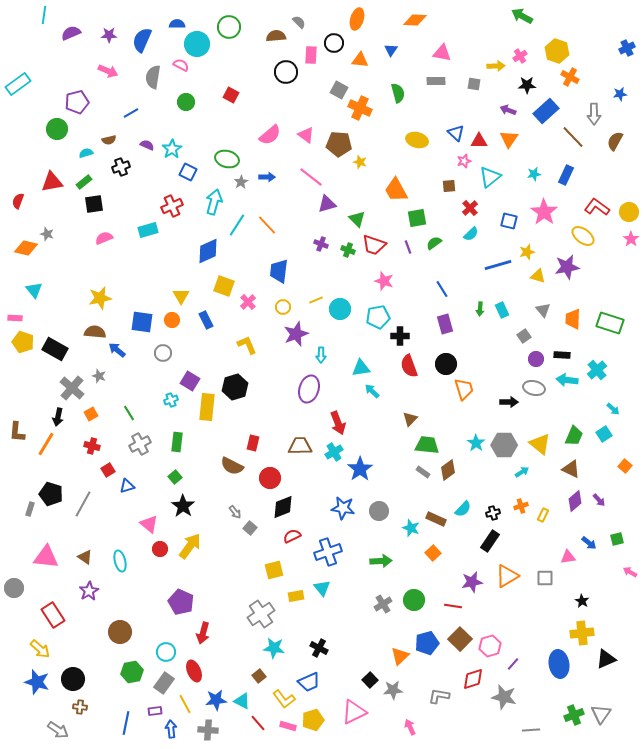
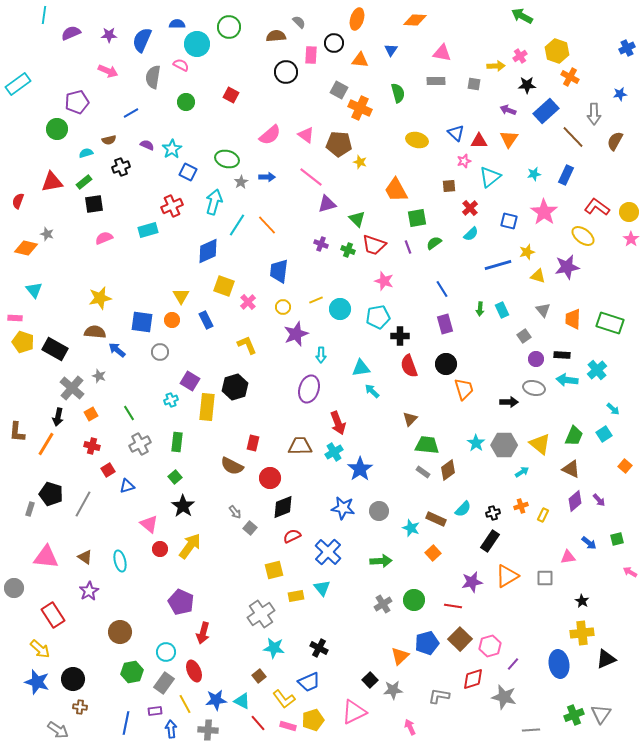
gray circle at (163, 353): moved 3 px left, 1 px up
blue cross at (328, 552): rotated 28 degrees counterclockwise
